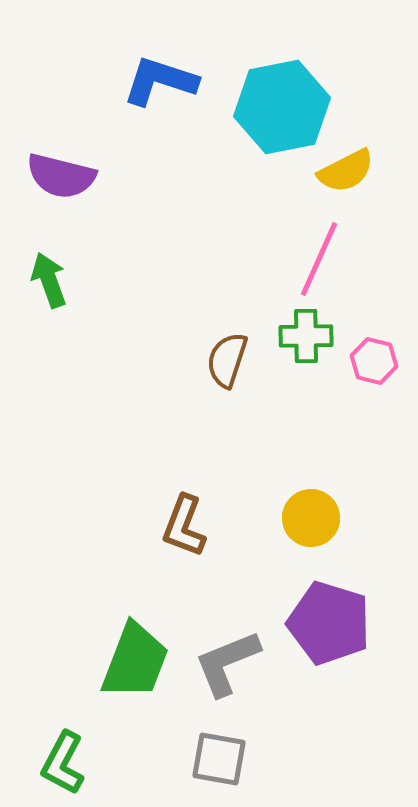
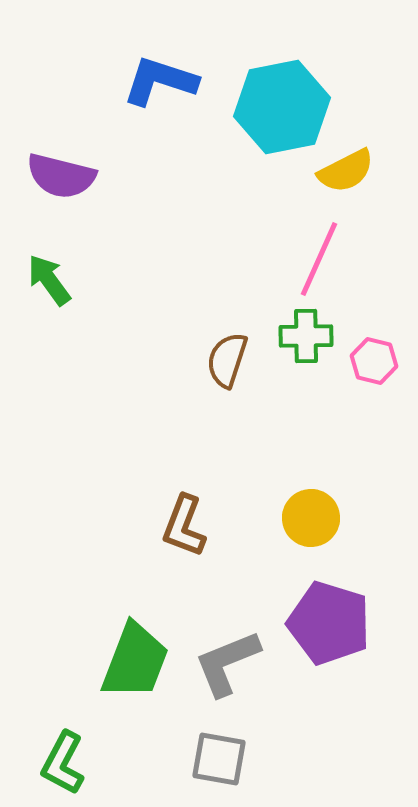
green arrow: rotated 16 degrees counterclockwise
